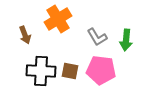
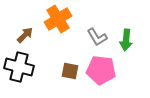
brown arrow: rotated 114 degrees counterclockwise
black cross: moved 22 px left, 4 px up; rotated 12 degrees clockwise
